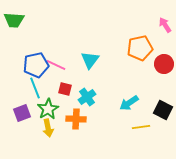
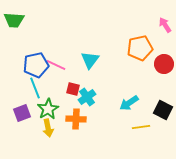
red square: moved 8 px right
